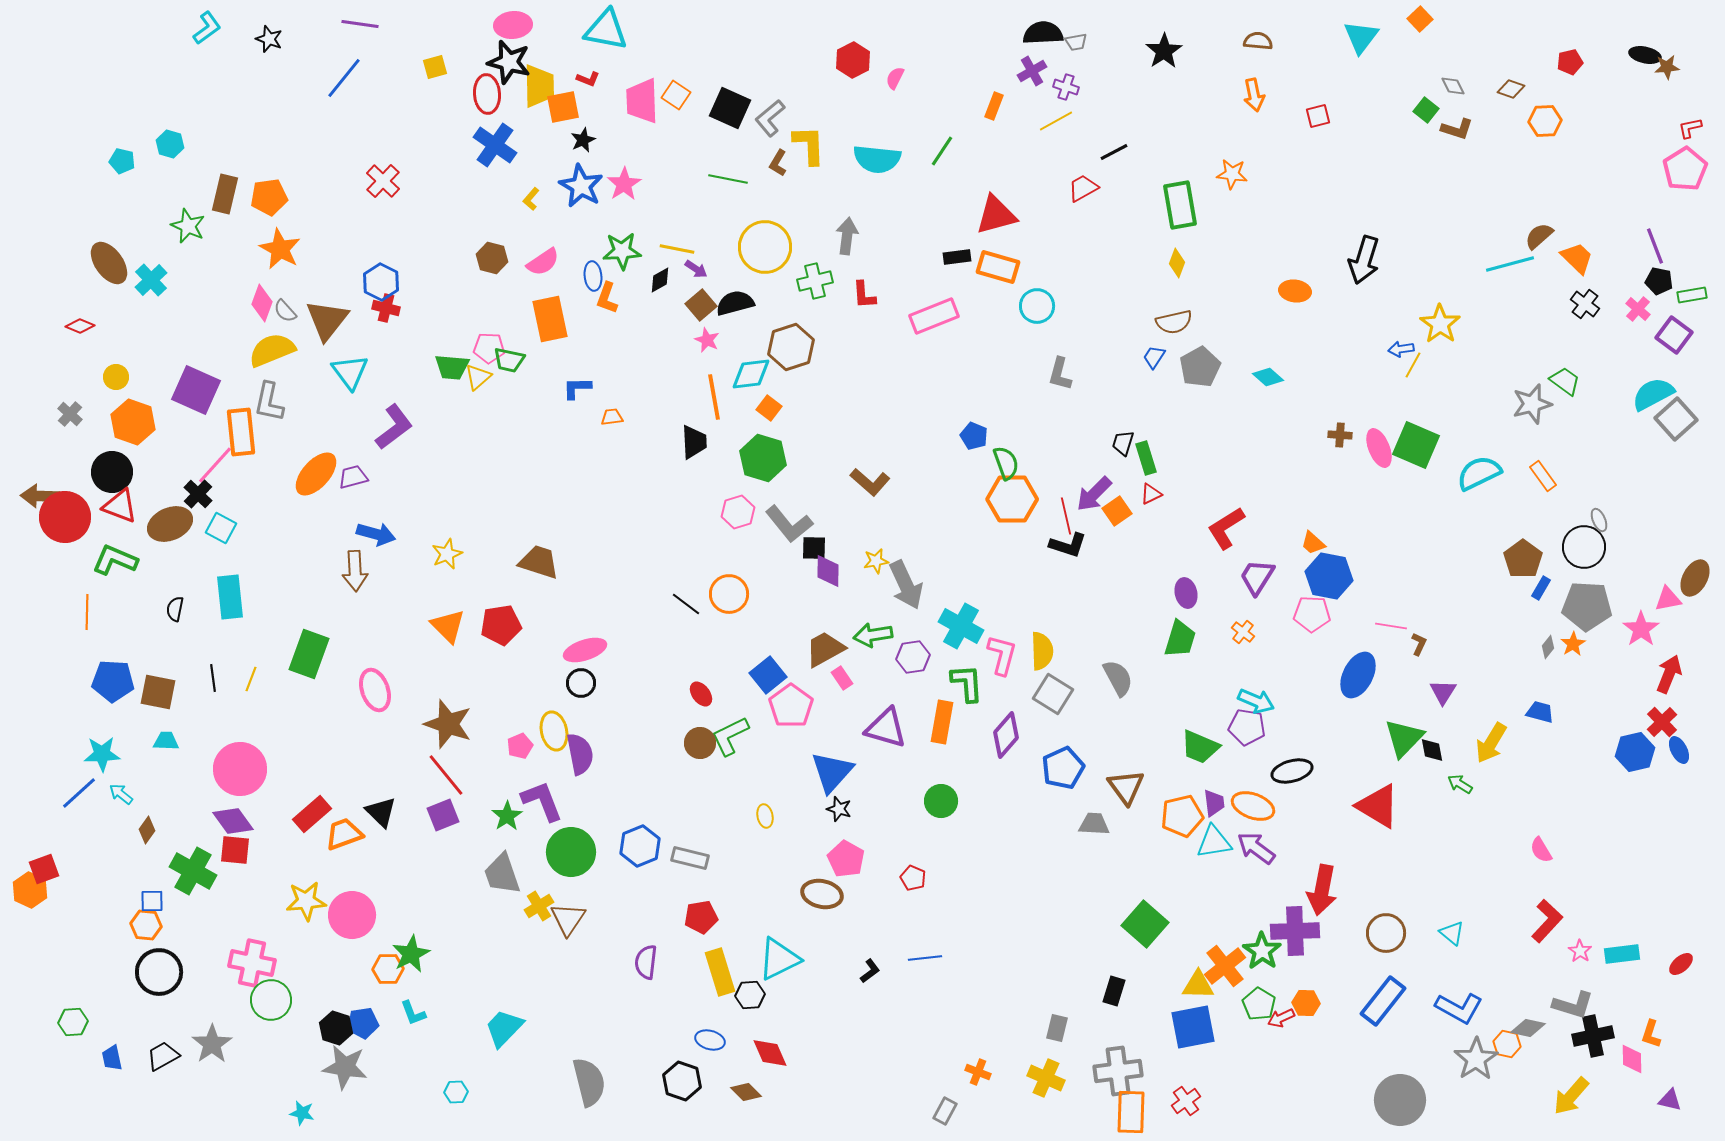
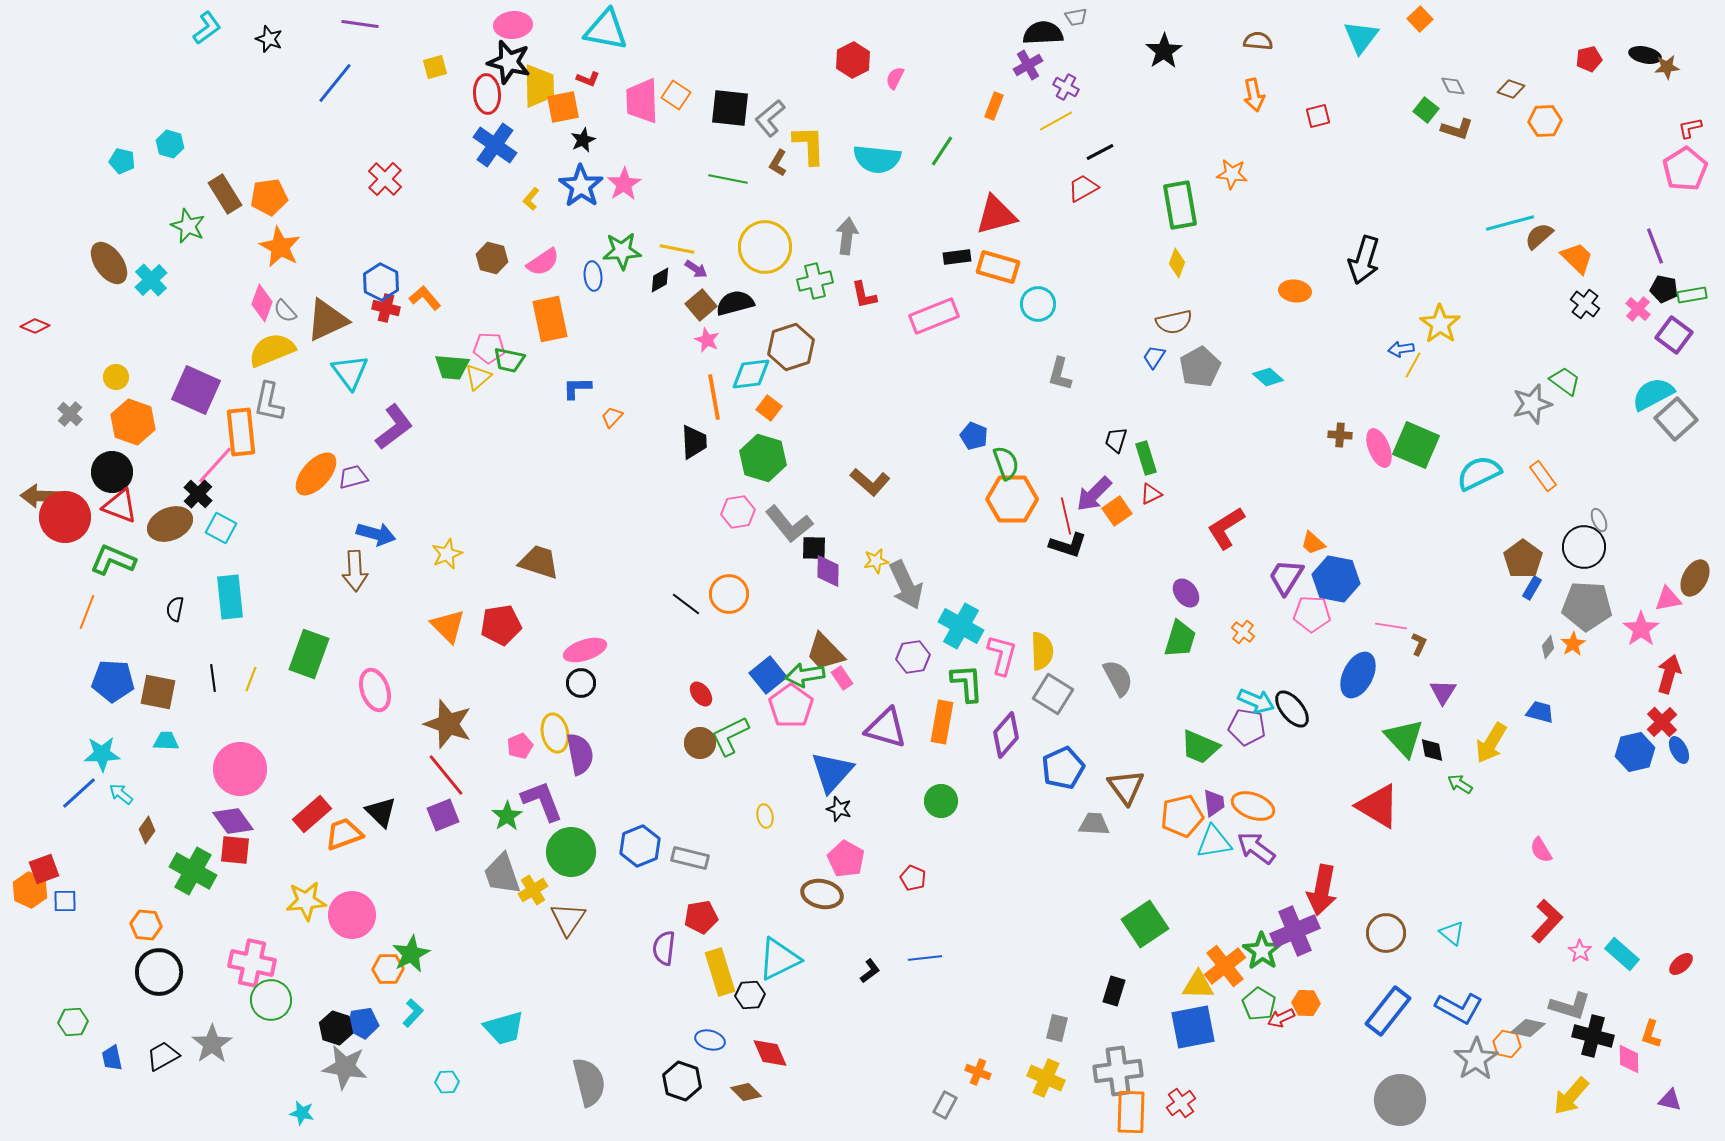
gray trapezoid at (1076, 42): moved 25 px up
red pentagon at (1570, 62): moved 19 px right, 3 px up
purple cross at (1032, 71): moved 4 px left, 6 px up
blue line at (344, 78): moved 9 px left, 5 px down
purple cross at (1066, 87): rotated 10 degrees clockwise
black square at (730, 108): rotated 18 degrees counterclockwise
black line at (1114, 152): moved 14 px left
red cross at (383, 181): moved 2 px right, 2 px up
blue star at (581, 186): rotated 6 degrees clockwise
brown rectangle at (225, 194): rotated 45 degrees counterclockwise
orange star at (280, 249): moved 2 px up
cyan line at (1510, 264): moved 41 px up
black pentagon at (1659, 281): moved 5 px right, 8 px down
red L-shape at (864, 295): rotated 8 degrees counterclockwise
orange L-shape at (607, 298): moved 182 px left; rotated 120 degrees clockwise
cyan circle at (1037, 306): moved 1 px right, 2 px up
brown triangle at (327, 320): rotated 27 degrees clockwise
red diamond at (80, 326): moved 45 px left
orange trapezoid at (612, 417): rotated 40 degrees counterclockwise
black trapezoid at (1123, 443): moved 7 px left, 3 px up
pink hexagon at (738, 512): rotated 8 degrees clockwise
green L-shape at (115, 560): moved 2 px left
blue hexagon at (1329, 576): moved 7 px right, 3 px down
purple trapezoid at (1257, 577): moved 29 px right
blue rectangle at (1541, 588): moved 9 px left
purple ellipse at (1186, 593): rotated 24 degrees counterclockwise
orange line at (87, 612): rotated 20 degrees clockwise
green arrow at (873, 635): moved 68 px left, 40 px down
brown trapezoid at (825, 649): moved 3 px down; rotated 105 degrees counterclockwise
red arrow at (1669, 674): rotated 6 degrees counterclockwise
yellow ellipse at (554, 731): moved 1 px right, 2 px down
green triangle at (1404, 738): rotated 27 degrees counterclockwise
black ellipse at (1292, 771): moved 62 px up; rotated 66 degrees clockwise
blue square at (152, 901): moved 87 px left
yellow cross at (539, 906): moved 6 px left, 16 px up
green square at (1145, 924): rotated 15 degrees clockwise
purple cross at (1295, 931): rotated 21 degrees counterclockwise
cyan rectangle at (1622, 954): rotated 48 degrees clockwise
purple semicircle at (646, 962): moved 18 px right, 14 px up
blue rectangle at (1383, 1001): moved 5 px right, 10 px down
gray L-shape at (1573, 1005): moved 3 px left, 1 px down
cyan L-shape at (413, 1013): rotated 116 degrees counterclockwise
cyan trapezoid at (504, 1028): rotated 150 degrees counterclockwise
black cross at (1593, 1036): rotated 27 degrees clockwise
pink diamond at (1632, 1059): moved 3 px left
cyan hexagon at (456, 1092): moved 9 px left, 10 px up
red cross at (1186, 1101): moved 5 px left, 2 px down
gray rectangle at (945, 1111): moved 6 px up
